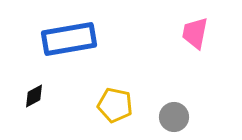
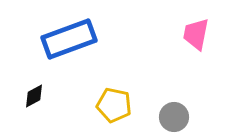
pink trapezoid: moved 1 px right, 1 px down
blue rectangle: rotated 10 degrees counterclockwise
yellow pentagon: moved 1 px left
